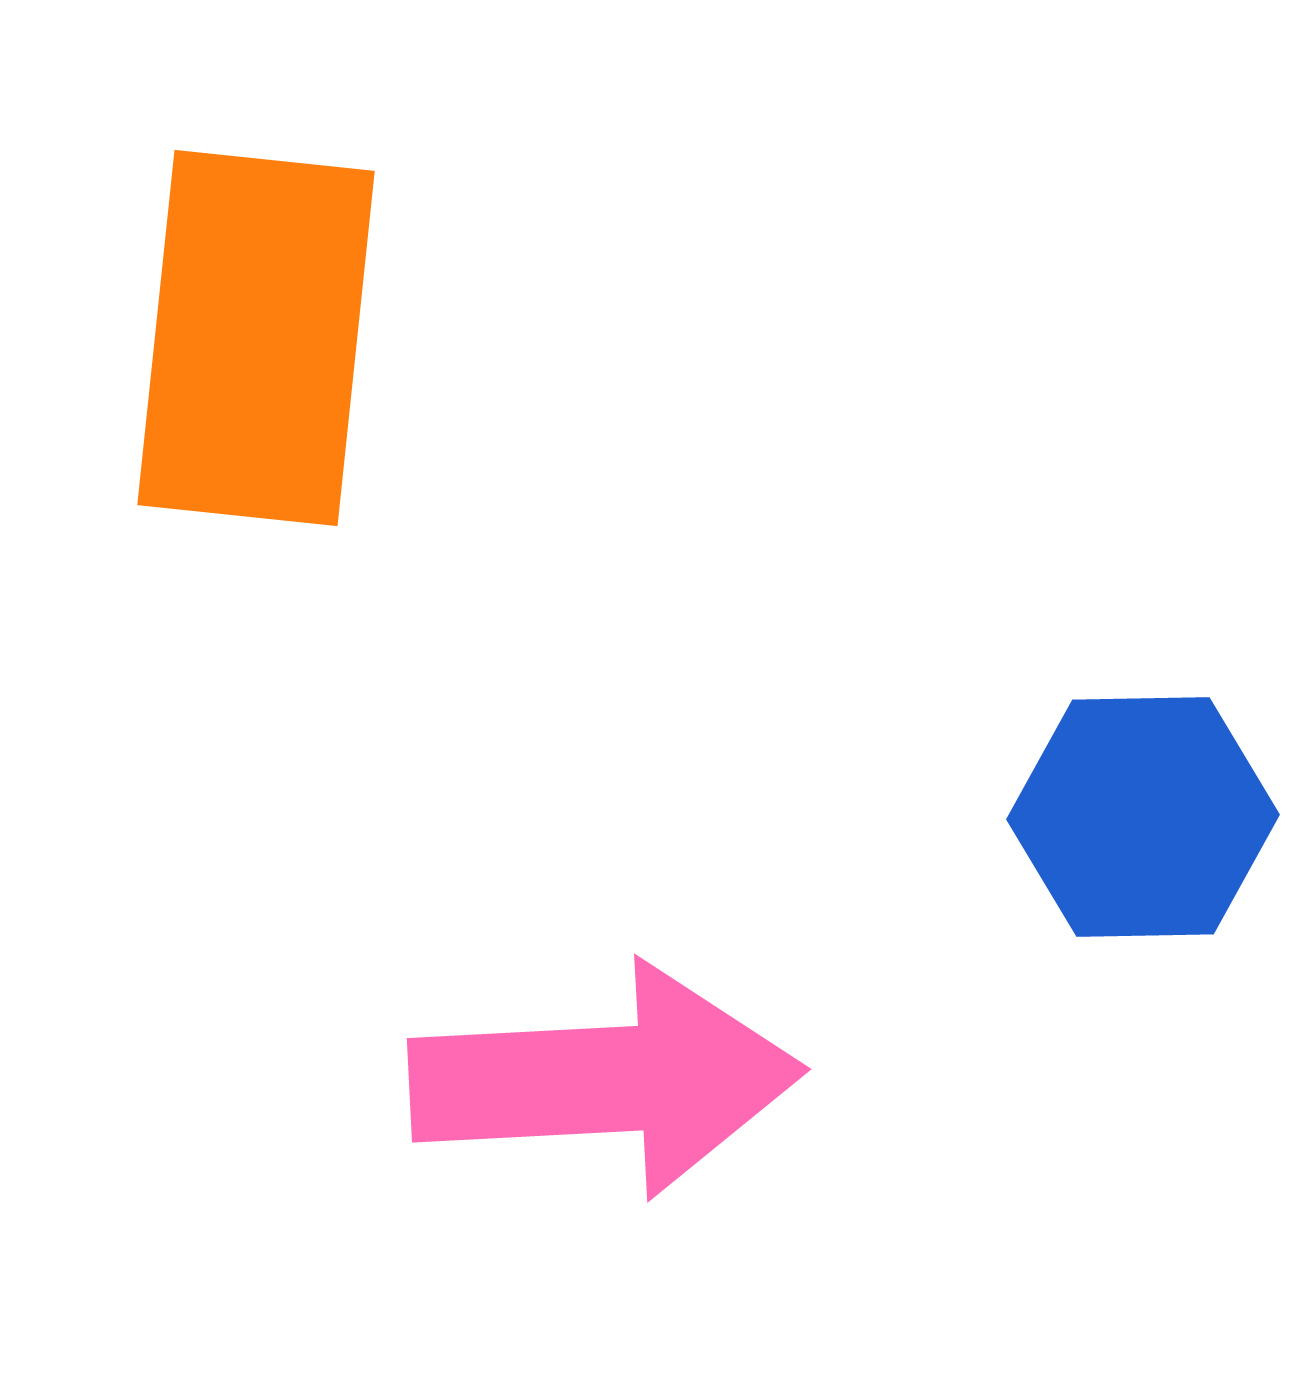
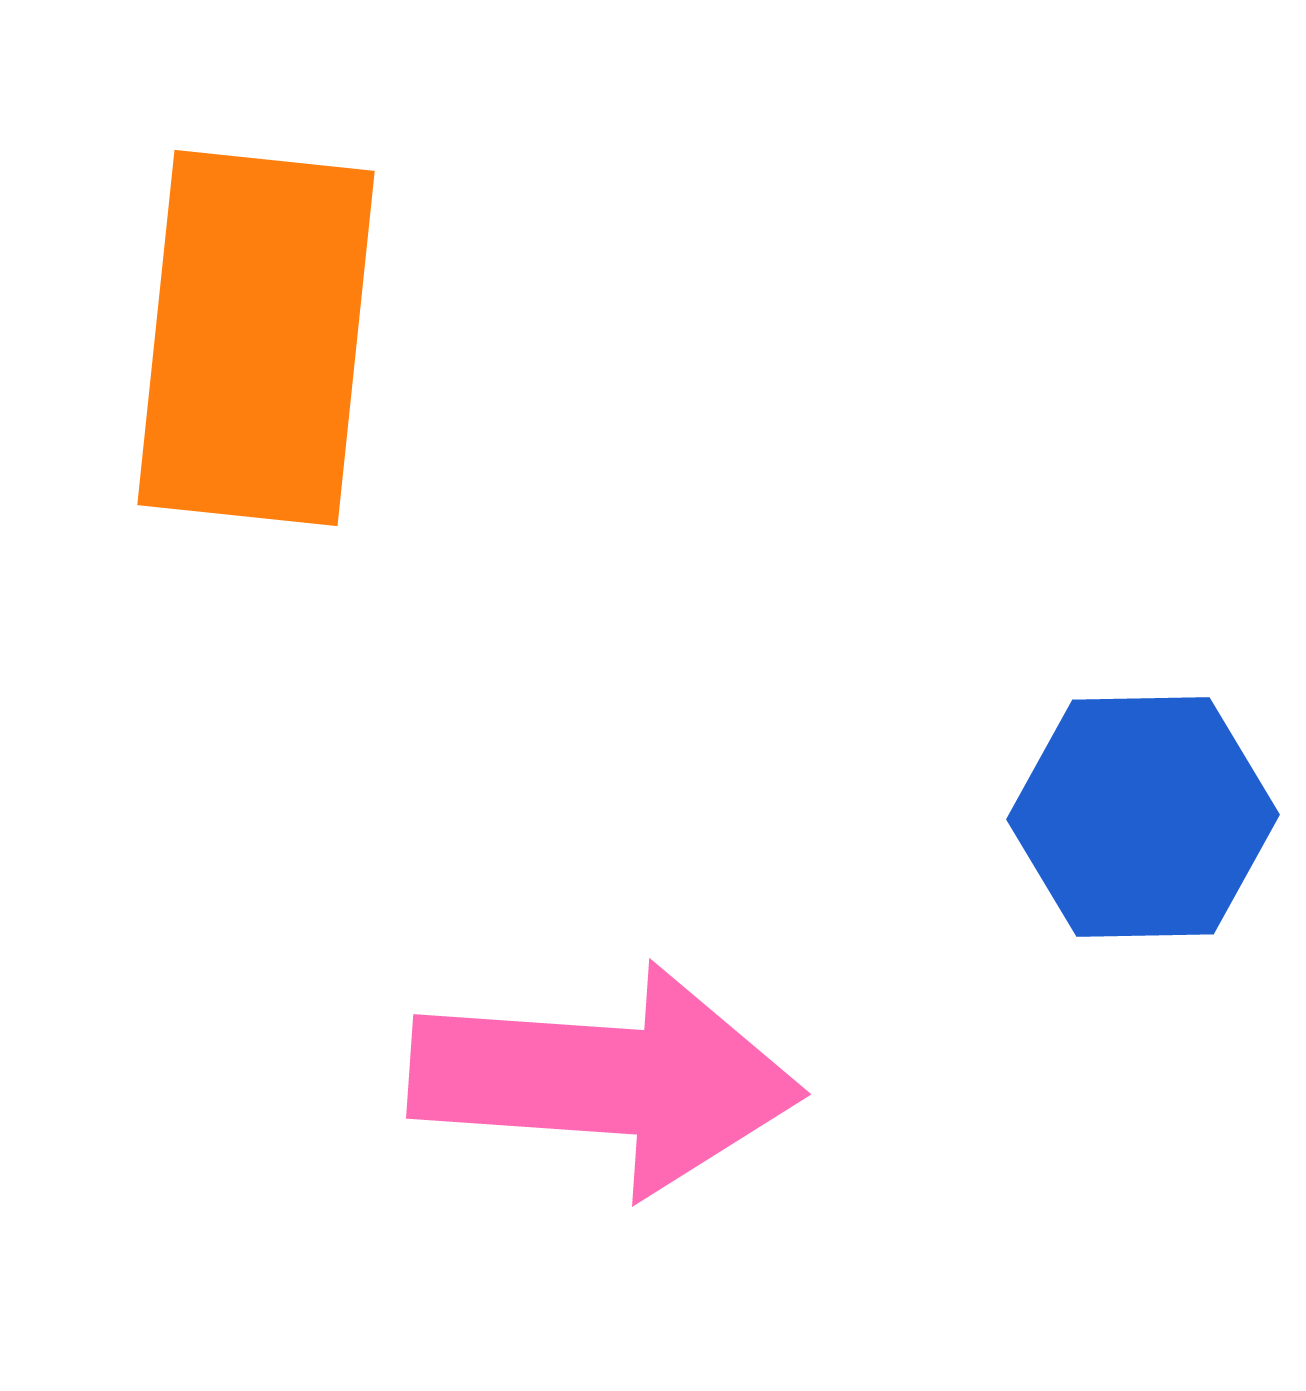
pink arrow: rotated 7 degrees clockwise
